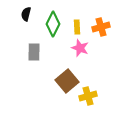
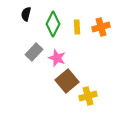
pink star: moved 23 px left, 10 px down
gray rectangle: rotated 42 degrees clockwise
